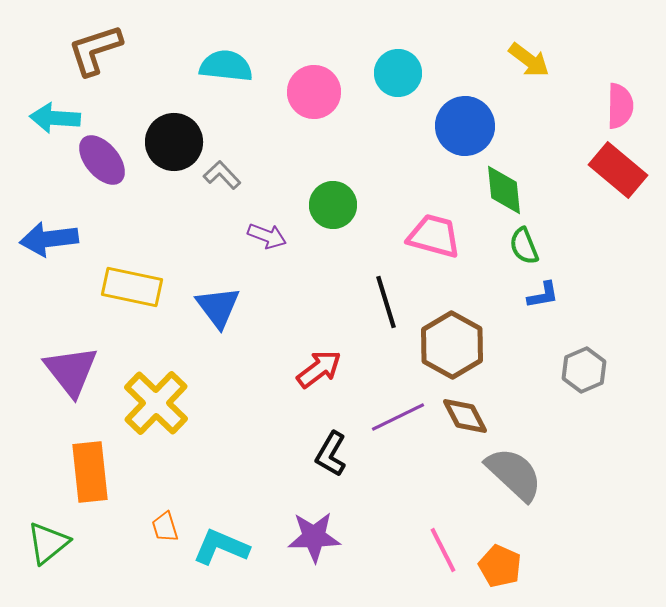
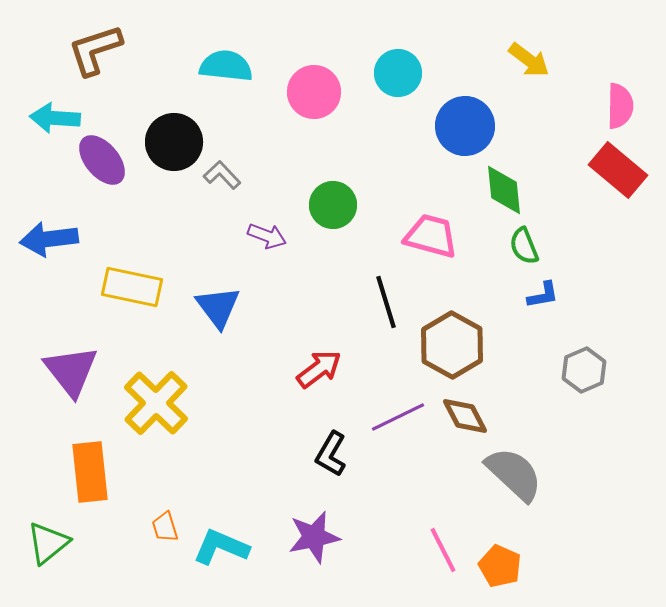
pink trapezoid: moved 3 px left
purple star: rotated 10 degrees counterclockwise
